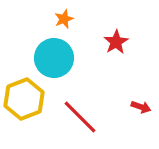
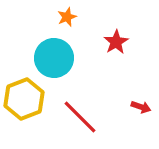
orange star: moved 3 px right, 2 px up
